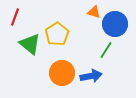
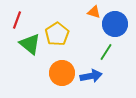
red line: moved 2 px right, 3 px down
green line: moved 2 px down
